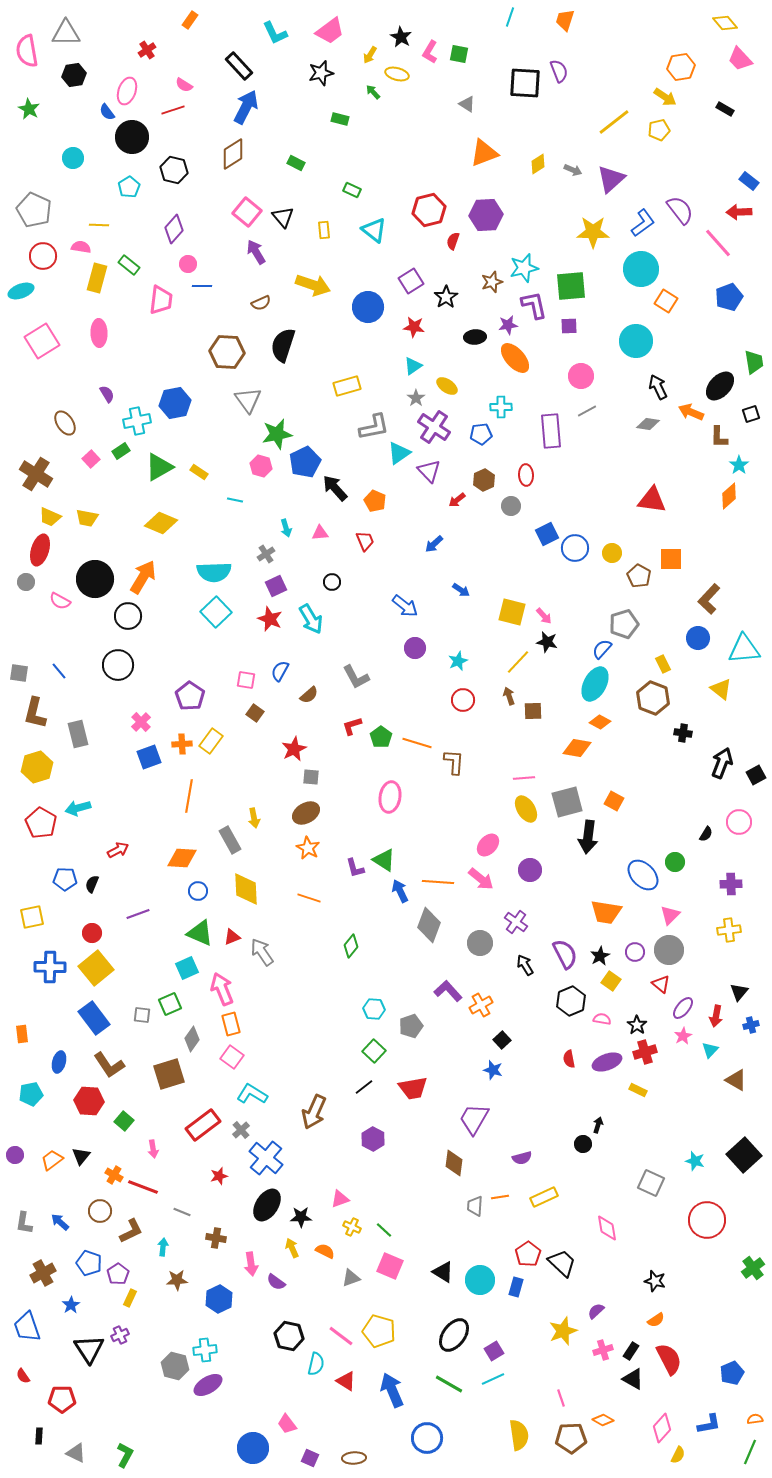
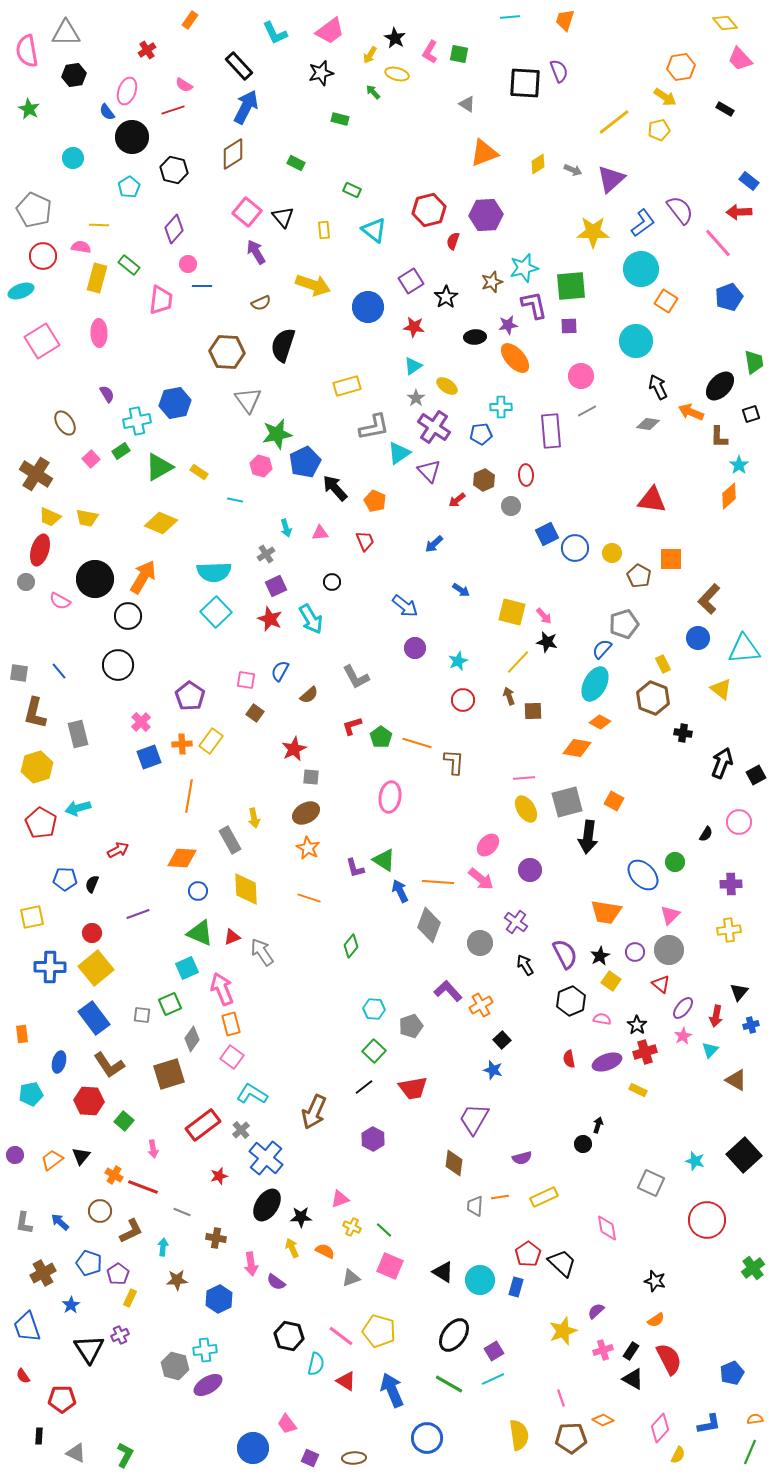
cyan line at (510, 17): rotated 66 degrees clockwise
black star at (401, 37): moved 6 px left, 1 px down
pink diamond at (662, 1428): moved 2 px left
